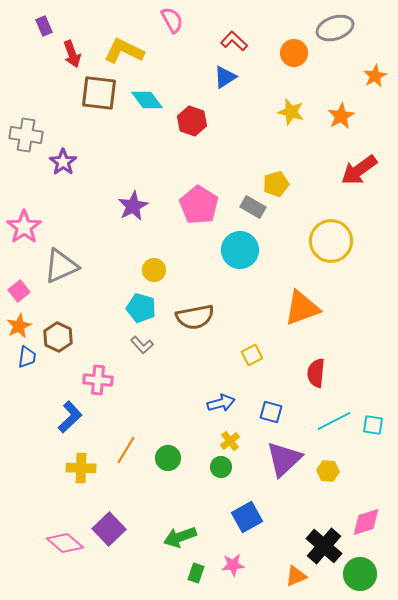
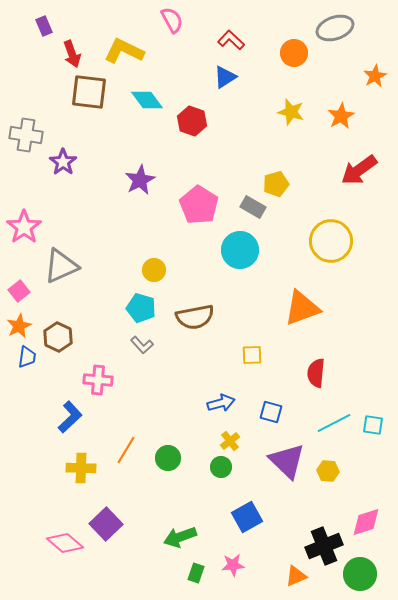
red L-shape at (234, 41): moved 3 px left, 1 px up
brown square at (99, 93): moved 10 px left, 1 px up
purple star at (133, 206): moved 7 px right, 26 px up
yellow square at (252, 355): rotated 25 degrees clockwise
cyan line at (334, 421): moved 2 px down
purple triangle at (284, 459): moved 3 px right, 2 px down; rotated 33 degrees counterclockwise
purple square at (109, 529): moved 3 px left, 5 px up
black cross at (324, 546): rotated 27 degrees clockwise
